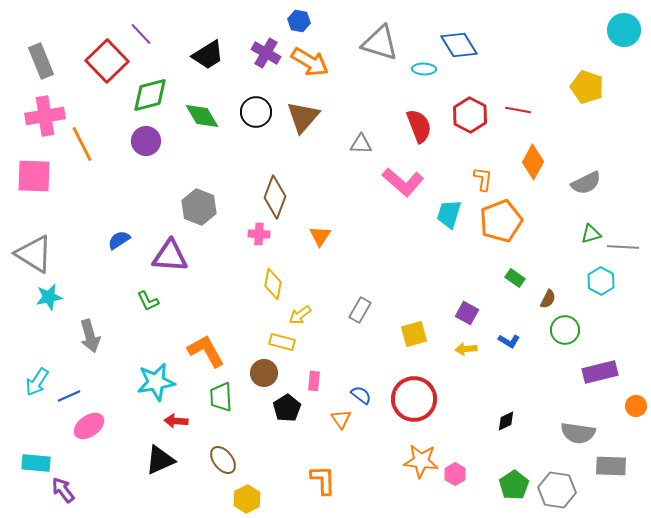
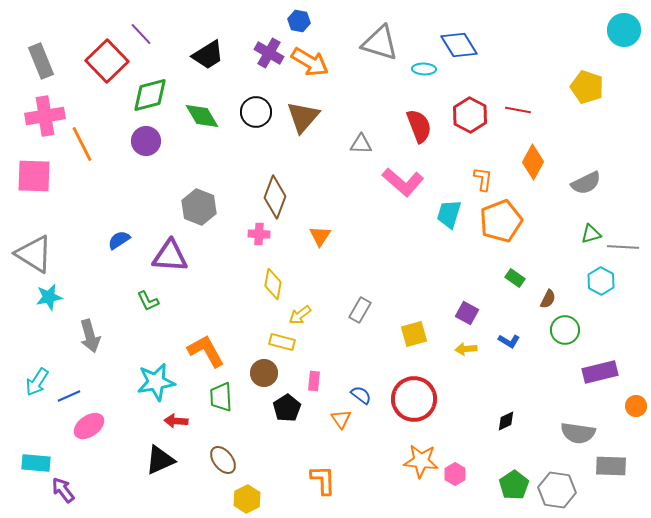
purple cross at (266, 53): moved 3 px right
